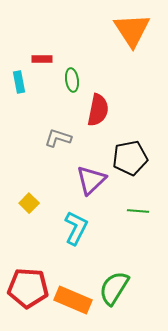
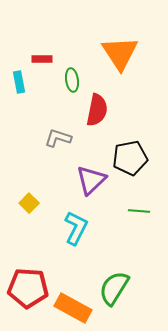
orange triangle: moved 12 px left, 23 px down
red semicircle: moved 1 px left
green line: moved 1 px right
orange rectangle: moved 8 px down; rotated 6 degrees clockwise
